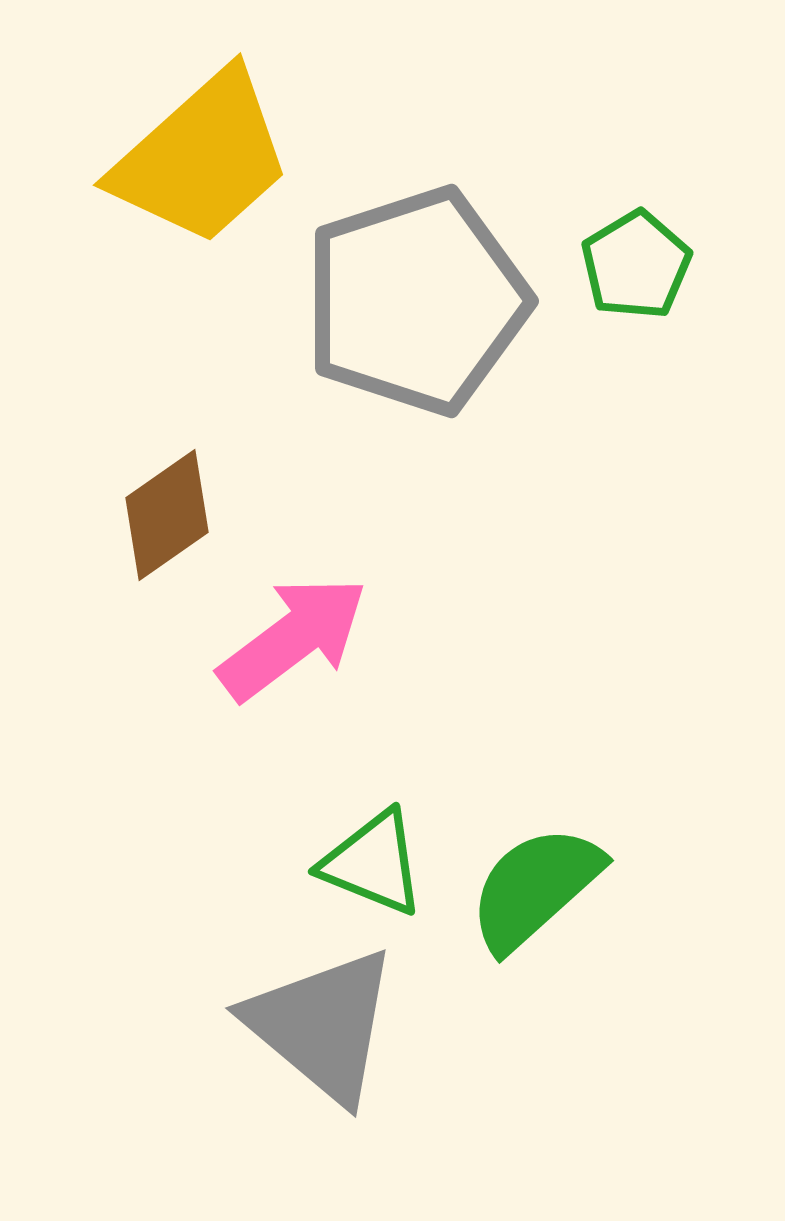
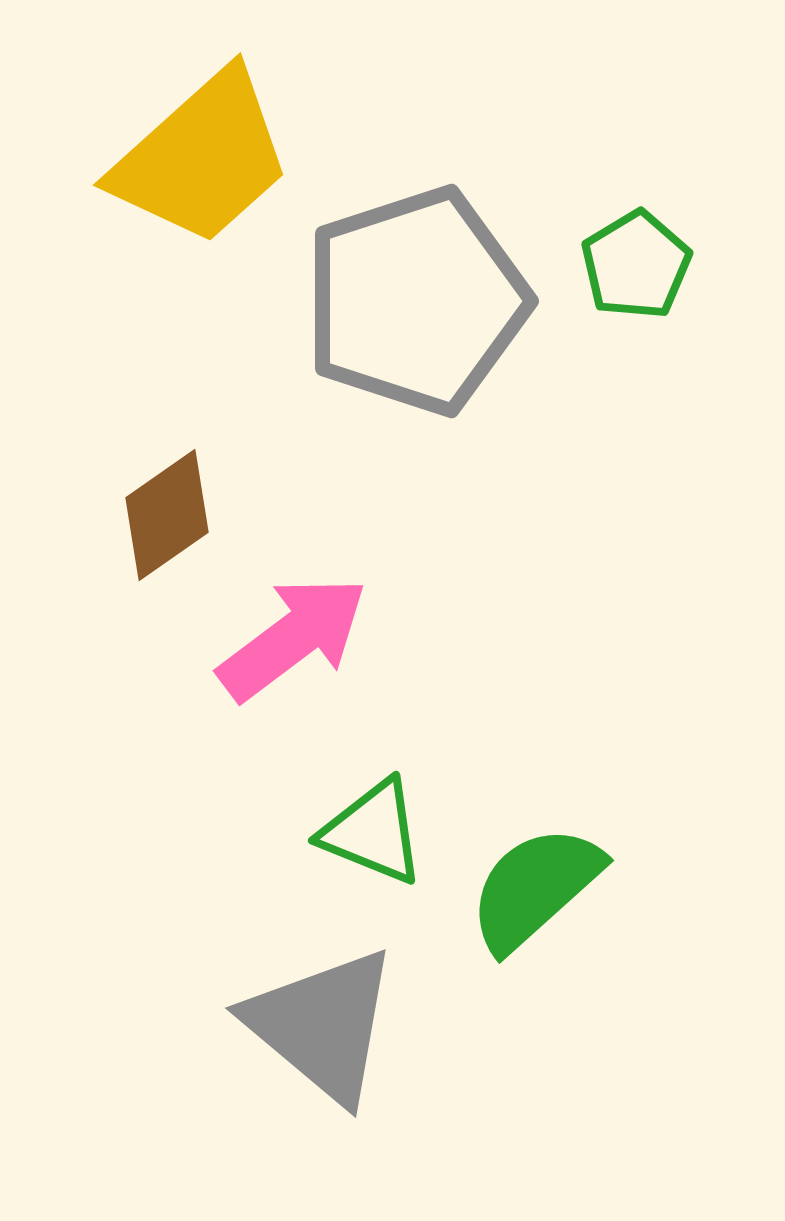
green triangle: moved 31 px up
